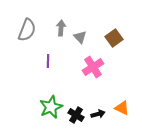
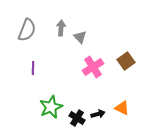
brown square: moved 12 px right, 23 px down
purple line: moved 15 px left, 7 px down
black cross: moved 1 px right, 3 px down
